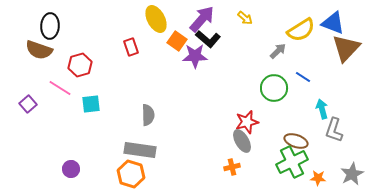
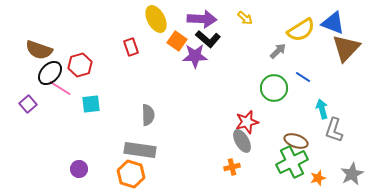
purple arrow: rotated 52 degrees clockwise
black ellipse: moved 47 px down; rotated 40 degrees clockwise
purple circle: moved 8 px right
orange star: rotated 21 degrees counterclockwise
